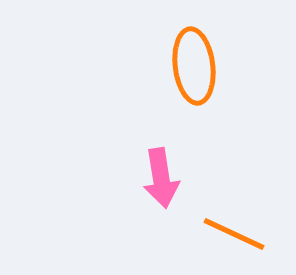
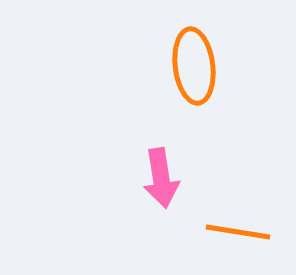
orange line: moved 4 px right, 2 px up; rotated 16 degrees counterclockwise
